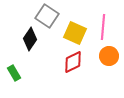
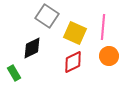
black diamond: moved 2 px right, 9 px down; rotated 30 degrees clockwise
